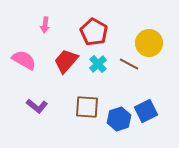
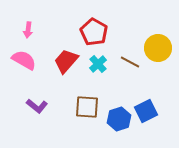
pink arrow: moved 17 px left, 5 px down
yellow circle: moved 9 px right, 5 px down
brown line: moved 1 px right, 2 px up
